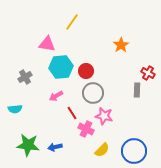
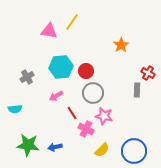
pink triangle: moved 2 px right, 13 px up
gray cross: moved 2 px right
